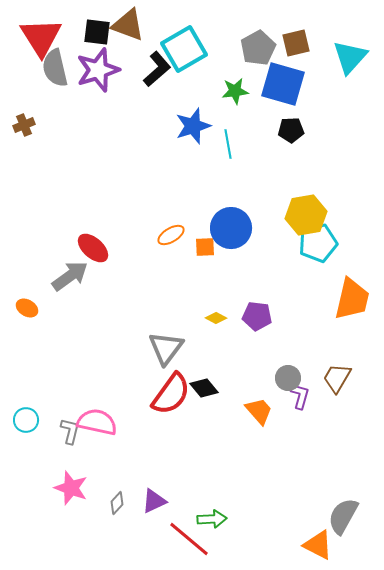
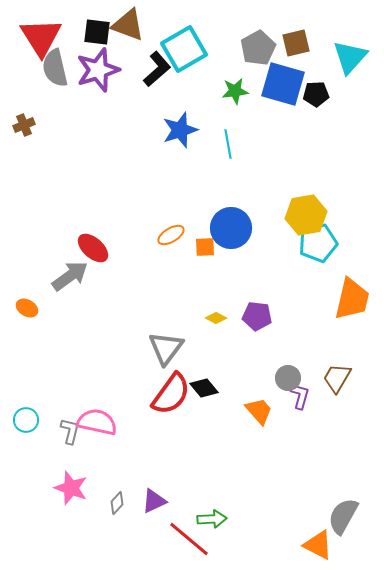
blue star at (193, 126): moved 13 px left, 4 px down
black pentagon at (291, 130): moved 25 px right, 36 px up
